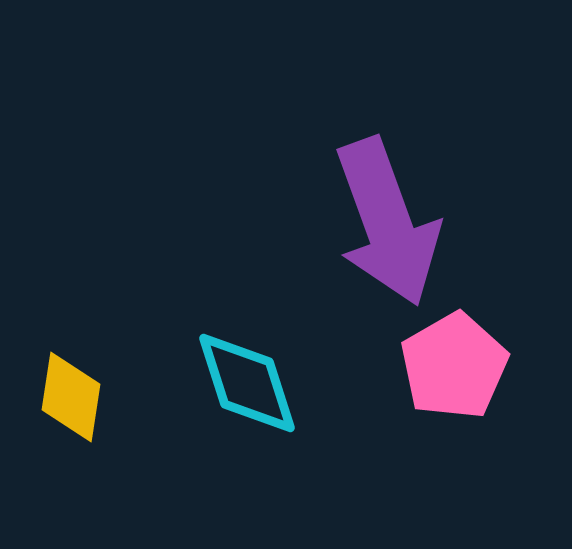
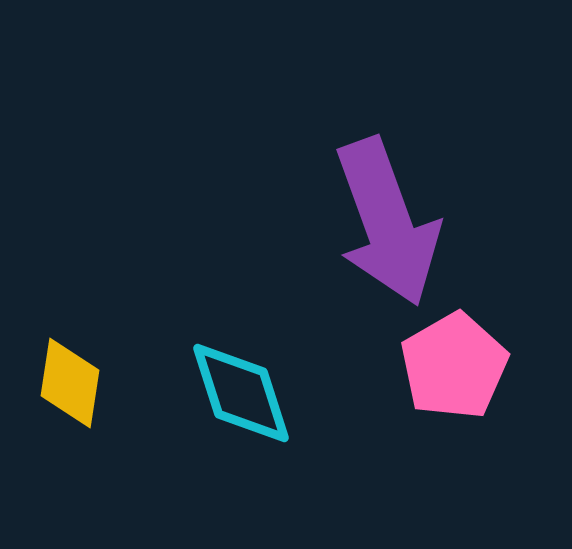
cyan diamond: moved 6 px left, 10 px down
yellow diamond: moved 1 px left, 14 px up
